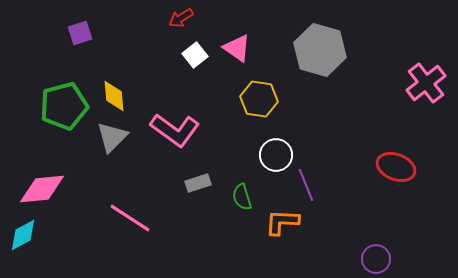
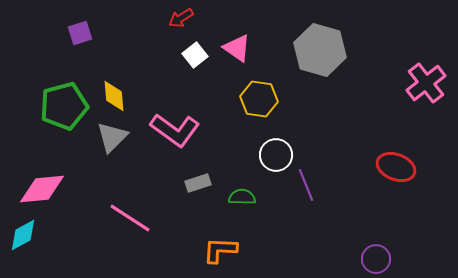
green semicircle: rotated 108 degrees clockwise
orange L-shape: moved 62 px left, 28 px down
